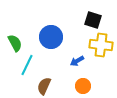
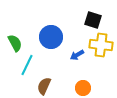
blue arrow: moved 6 px up
orange circle: moved 2 px down
